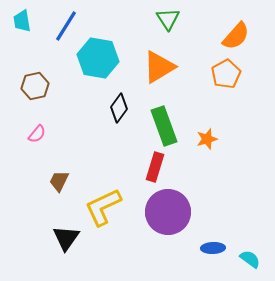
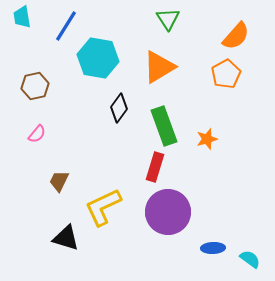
cyan trapezoid: moved 4 px up
black triangle: rotated 48 degrees counterclockwise
